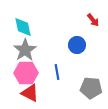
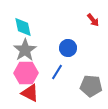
blue circle: moved 9 px left, 3 px down
blue line: rotated 42 degrees clockwise
gray pentagon: moved 2 px up
